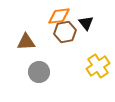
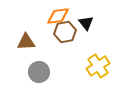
orange diamond: moved 1 px left
